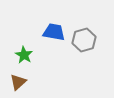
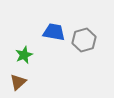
green star: rotated 18 degrees clockwise
